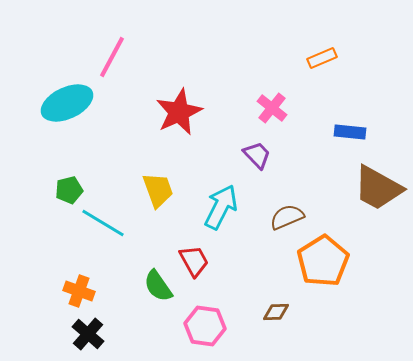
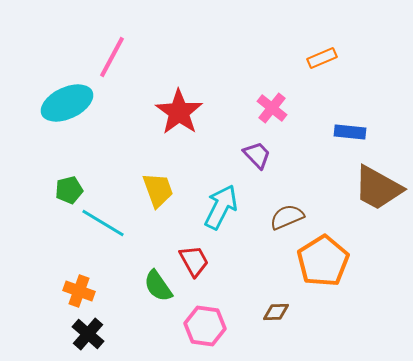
red star: rotated 12 degrees counterclockwise
